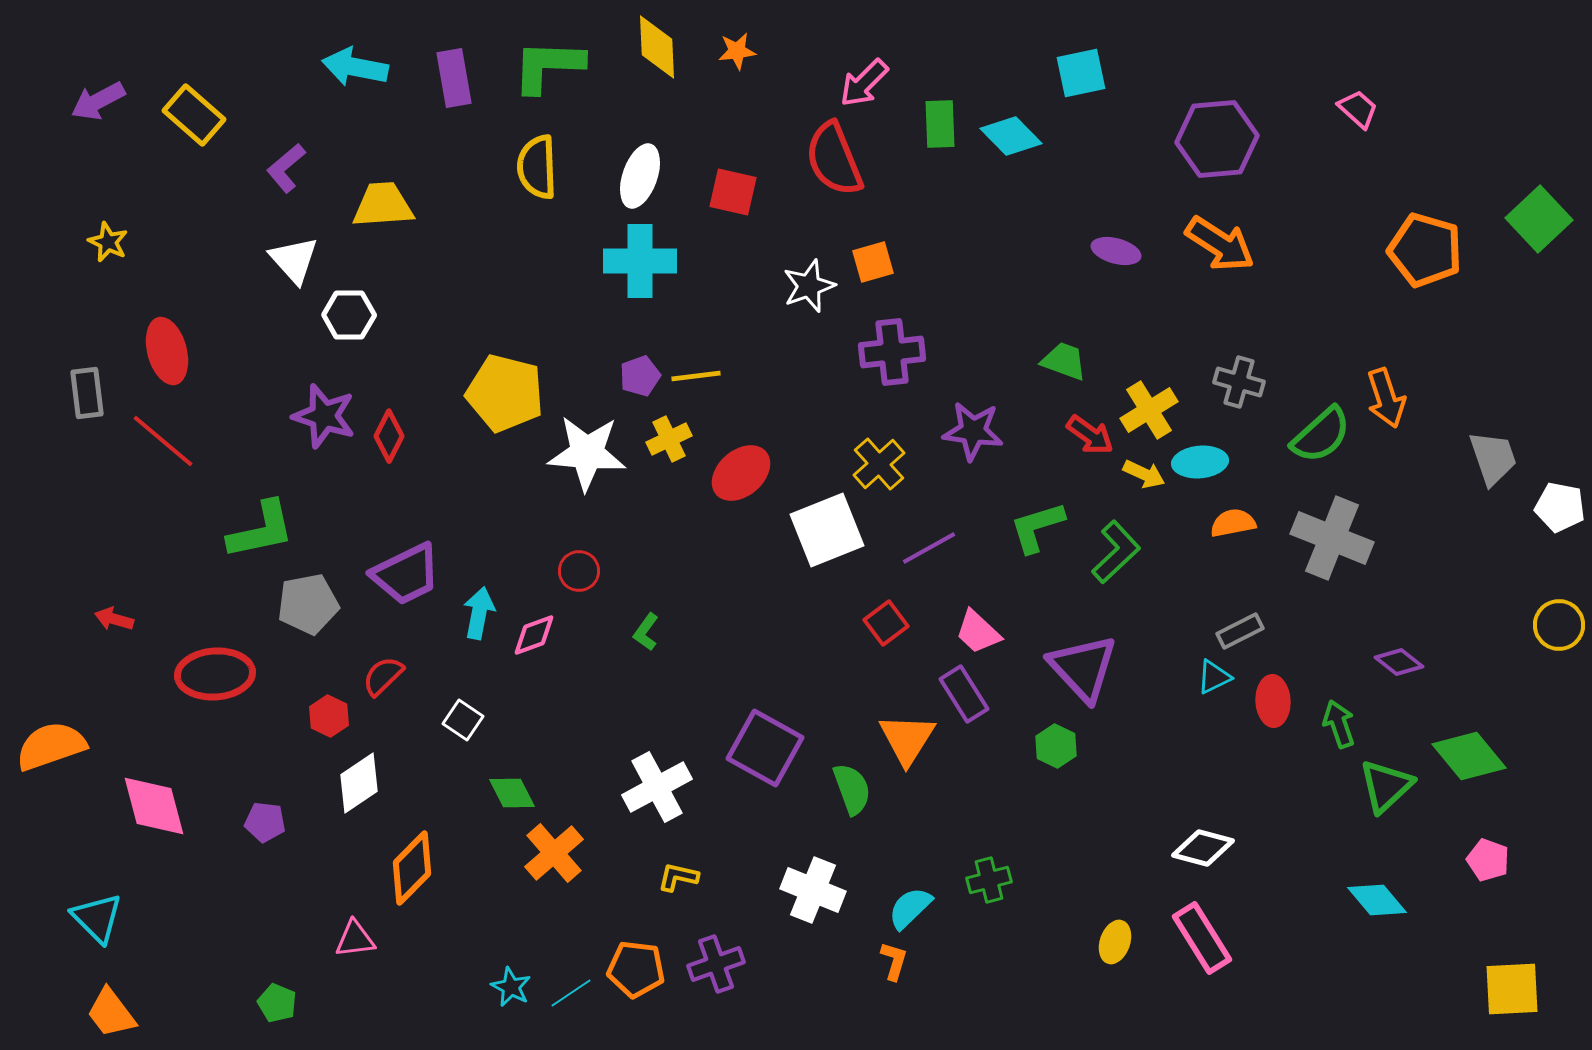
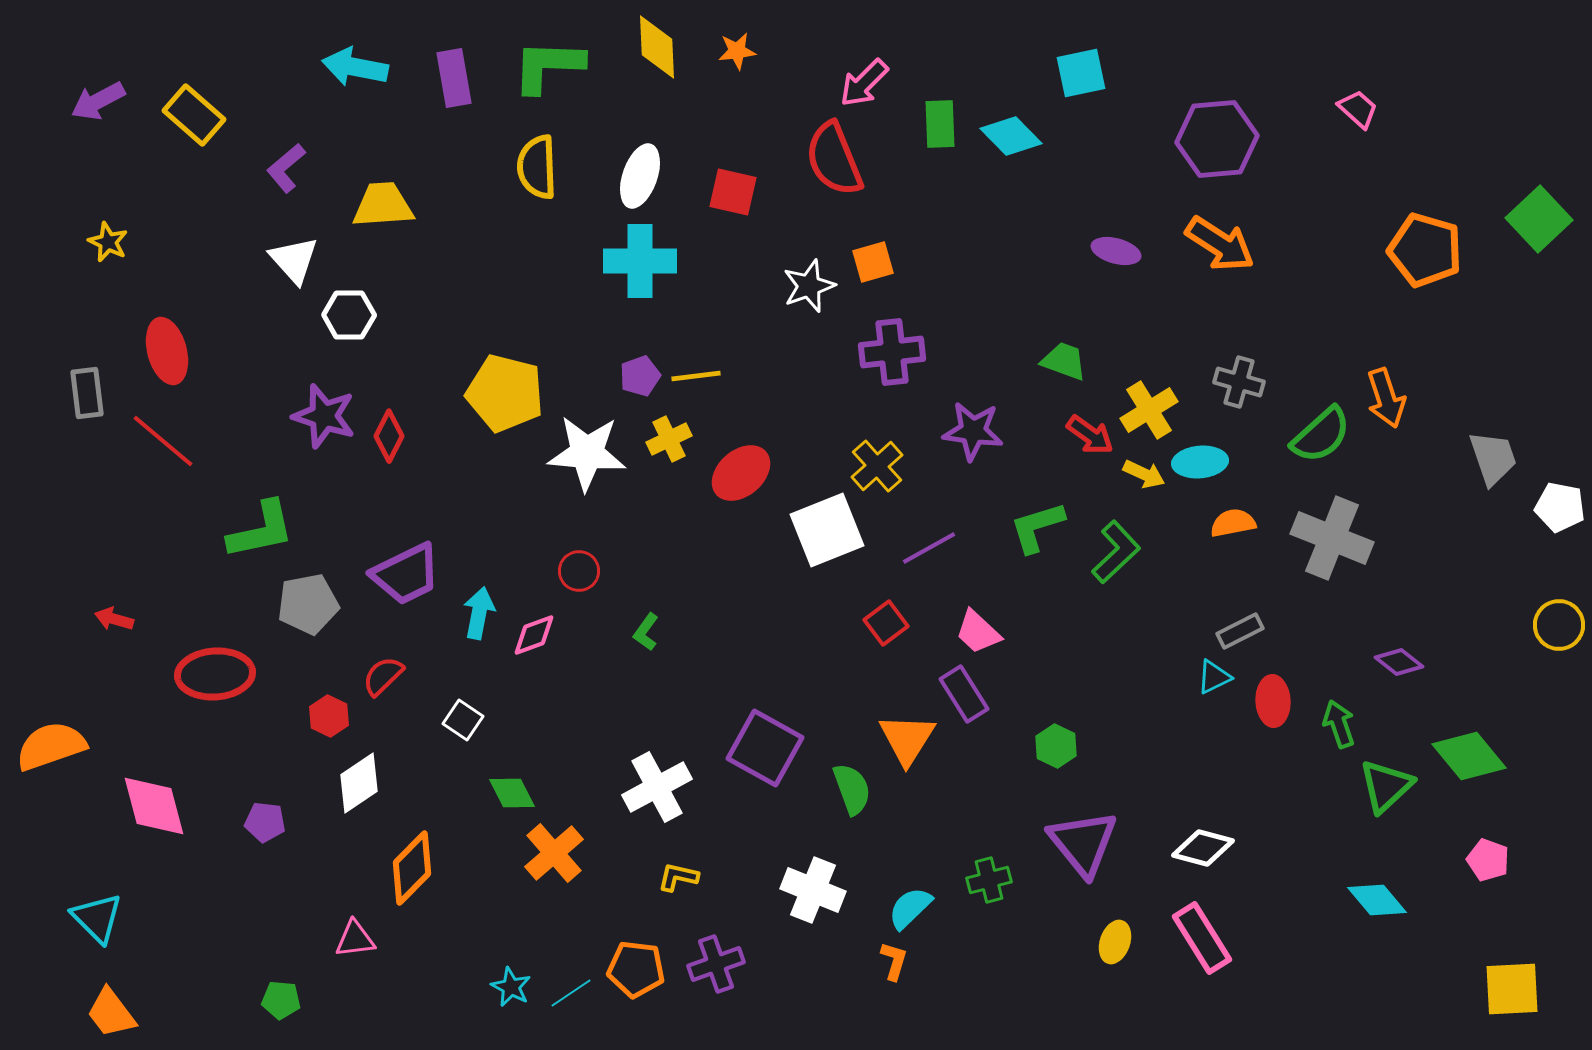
yellow cross at (879, 464): moved 2 px left, 2 px down
purple triangle at (1083, 668): moved 175 px down; rotated 4 degrees clockwise
green pentagon at (277, 1003): moved 4 px right, 3 px up; rotated 18 degrees counterclockwise
